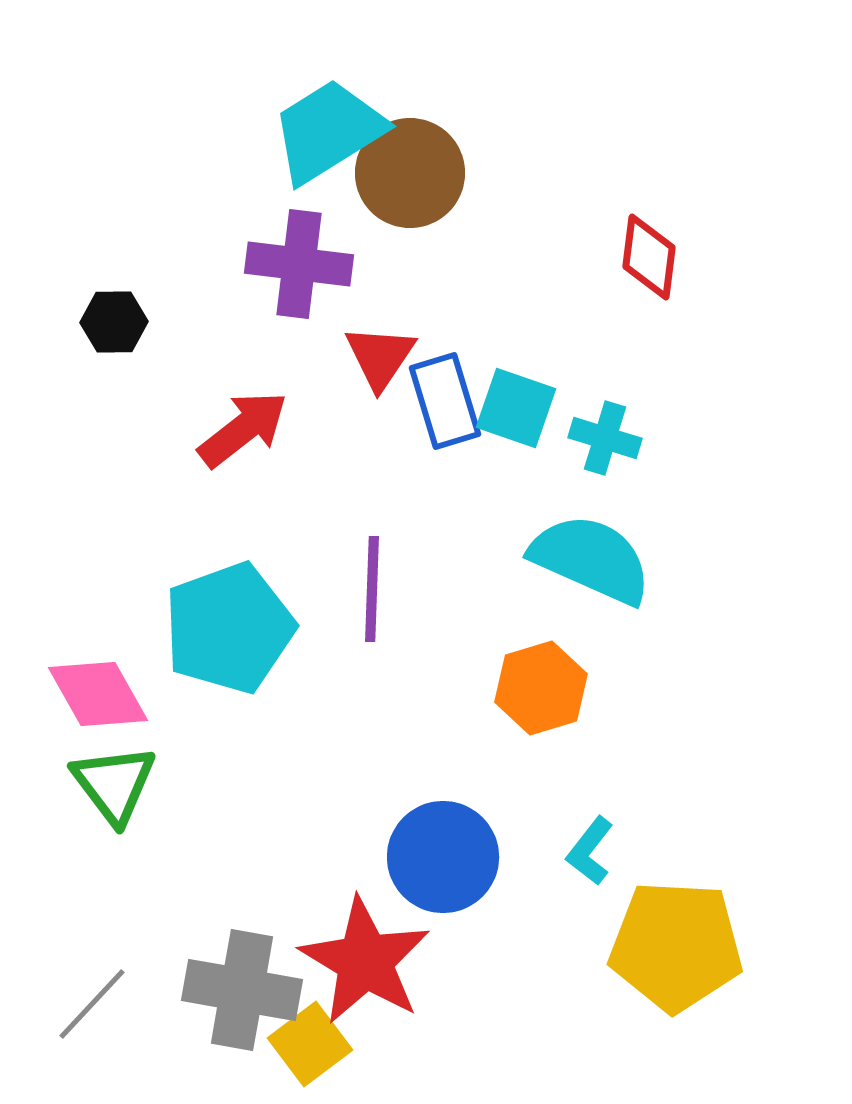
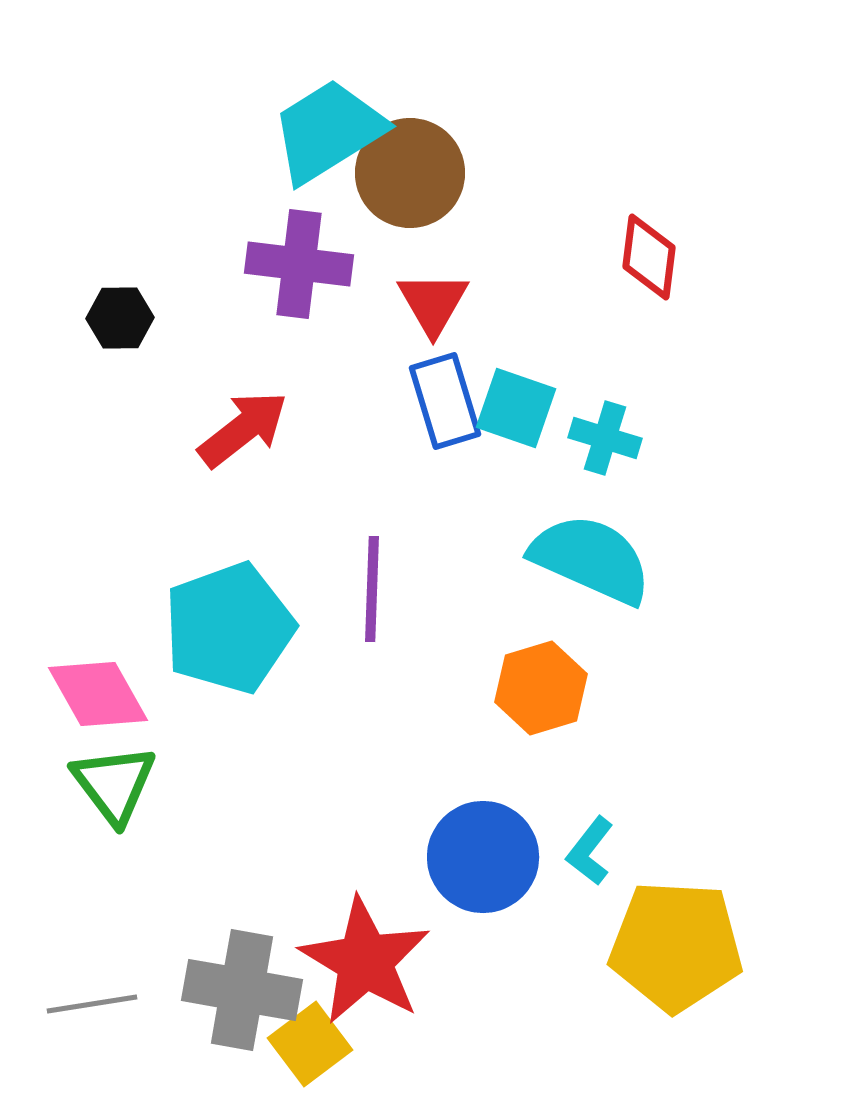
black hexagon: moved 6 px right, 4 px up
red triangle: moved 53 px right, 54 px up; rotated 4 degrees counterclockwise
blue circle: moved 40 px right
gray line: rotated 38 degrees clockwise
